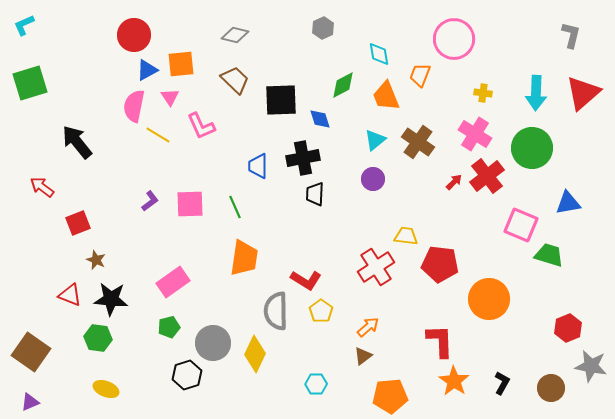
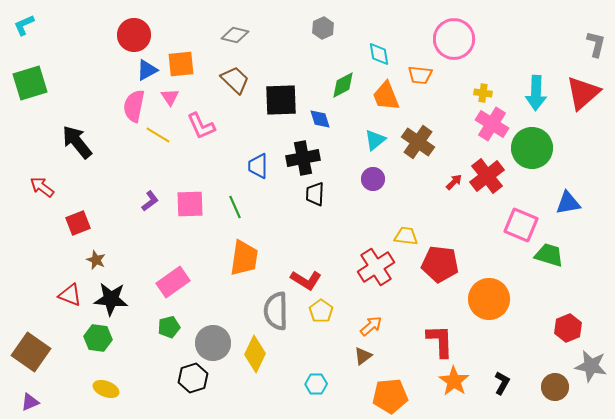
gray L-shape at (571, 35): moved 25 px right, 9 px down
orange trapezoid at (420, 75): rotated 105 degrees counterclockwise
pink cross at (475, 134): moved 17 px right, 10 px up
orange arrow at (368, 327): moved 3 px right, 1 px up
black hexagon at (187, 375): moved 6 px right, 3 px down
brown circle at (551, 388): moved 4 px right, 1 px up
